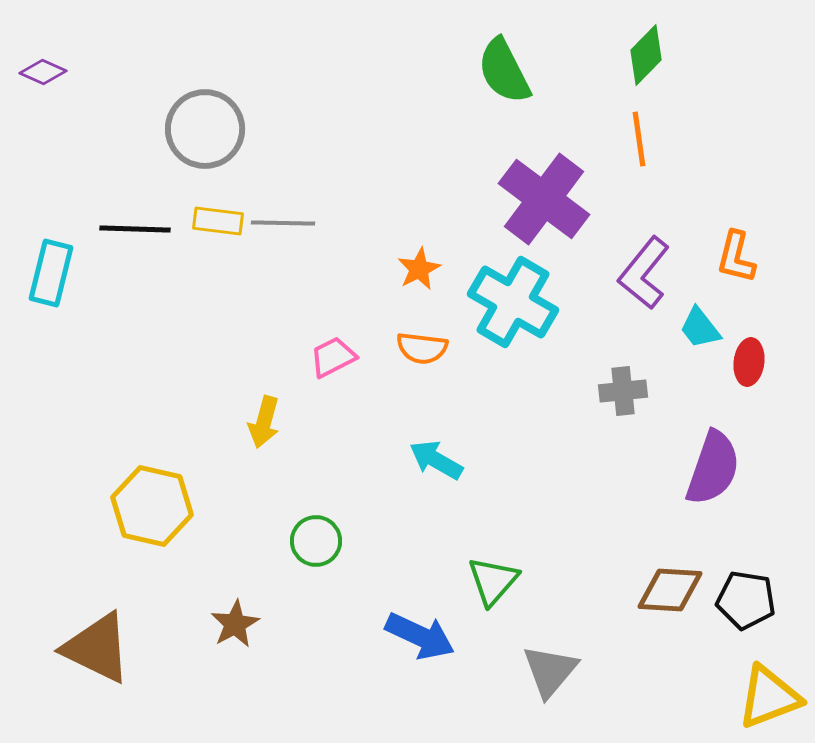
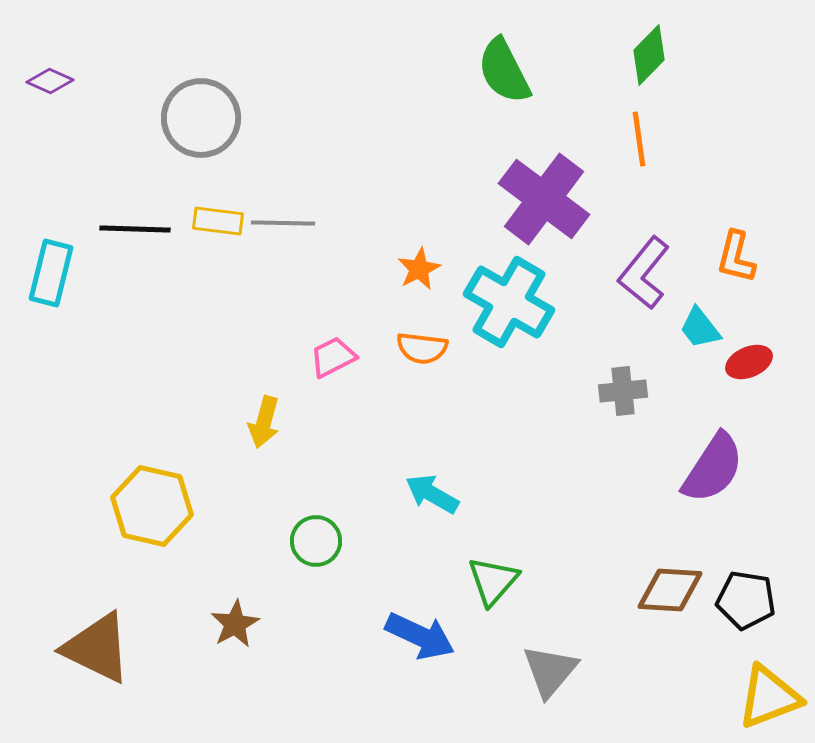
green diamond: moved 3 px right
purple diamond: moved 7 px right, 9 px down
gray circle: moved 4 px left, 11 px up
cyan cross: moved 4 px left
red ellipse: rotated 60 degrees clockwise
cyan arrow: moved 4 px left, 34 px down
purple semicircle: rotated 14 degrees clockwise
